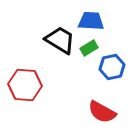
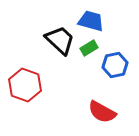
blue trapezoid: rotated 12 degrees clockwise
black trapezoid: rotated 12 degrees clockwise
blue hexagon: moved 3 px right, 2 px up
red hexagon: rotated 16 degrees clockwise
